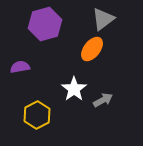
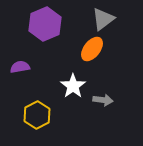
purple hexagon: rotated 8 degrees counterclockwise
white star: moved 1 px left, 3 px up
gray arrow: rotated 36 degrees clockwise
